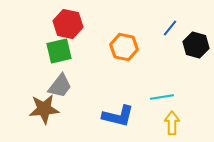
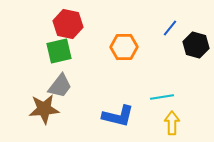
orange hexagon: rotated 12 degrees counterclockwise
